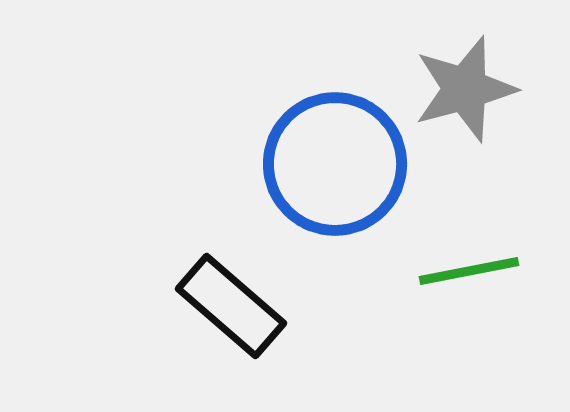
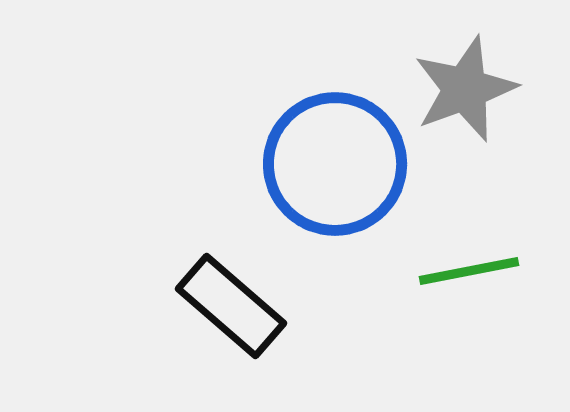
gray star: rotated 5 degrees counterclockwise
